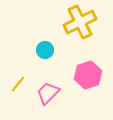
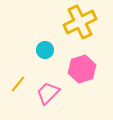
pink hexagon: moved 6 px left, 6 px up
